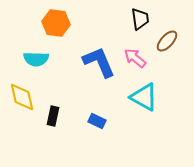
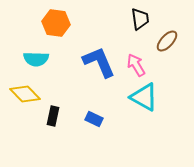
pink arrow: moved 1 px right, 7 px down; rotated 20 degrees clockwise
yellow diamond: moved 3 px right, 3 px up; rotated 32 degrees counterclockwise
blue rectangle: moved 3 px left, 2 px up
